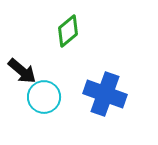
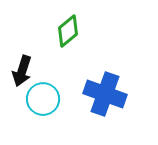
black arrow: rotated 68 degrees clockwise
cyan circle: moved 1 px left, 2 px down
